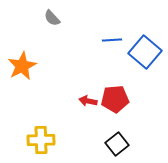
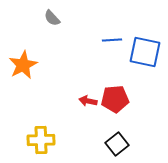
blue square: rotated 28 degrees counterclockwise
orange star: moved 1 px right, 1 px up
